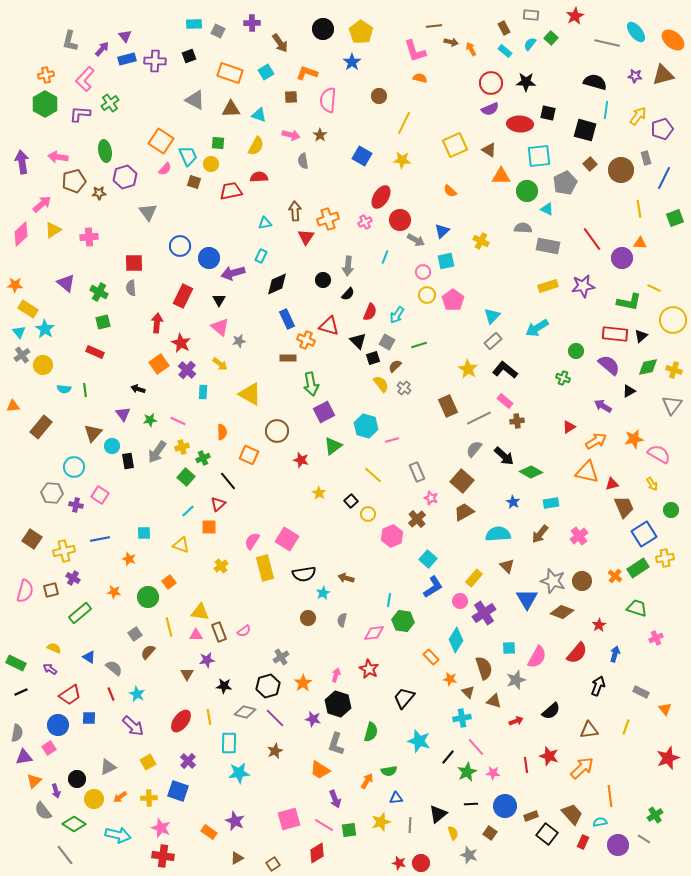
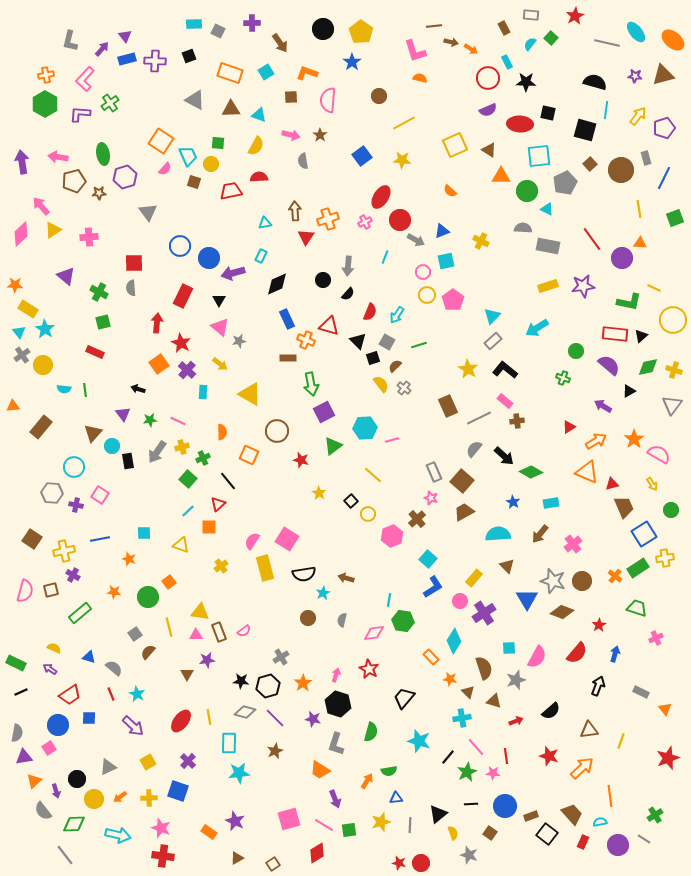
orange arrow at (471, 49): rotated 152 degrees clockwise
cyan rectangle at (505, 51): moved 2 px right, 11 px down; rotated 24 degrees clockwise
red circle at (491, 83): moved 3 px left, 5 px up
purple semicircle at (490, 109): moved 2 px left, 1 px down
yellow line at (404, 123): rotated 35 degrees clockwise
purple pentagon at (662, 129): moved 2 px right, 1 px up
green ellipse at (105, 151): moved 2 px left, 3 px down
blue square at (362, 156): rotated 24 degrees clockwise
pink arrow at (42, 204): moved 1 px left, 2 px down; rotated 90 degrees counterclockwise
blue triangle at (442, 231): rotated 21 degrees clockwise
purple triangle at (66, 283): moved 7 px up
cyan hexagon at (366, 426): moved 1 px left, 2 px down; rotated 20 degrees counterclockwise
orange star at (634, 439): rotated 24 degrees counterclockwise
gray rectangle at (417, 472): moved 17 px right
orange triangle at (587, 472): rotated 10 degrees clockwise
green square at (186, 477): moved 2 px right, 2 px down
pink cross at (579, 536): moved 6 px left, 8 px down
purple cross at (73, 578): moved 3 px up
cyan diamond at (456, 640): moved 2 px left, 1 px down
blue triangle at (89, 657): rotated 16 degrees counterclockwise
black star at (224, 686): moved 17 px right, 5 px up
yellow line at (626, 727): moved 5 px left, 14 px down
red line at (526, 765): moved 20 px left, 9 px up
green diamond at (74, 824): rotated 35 degrees counterclockwise
